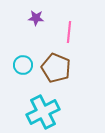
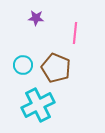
pink line: moved 6 px right, 1 px down
cyan cross: moved 5 px left, 7 px up
